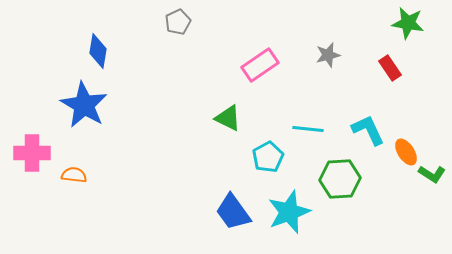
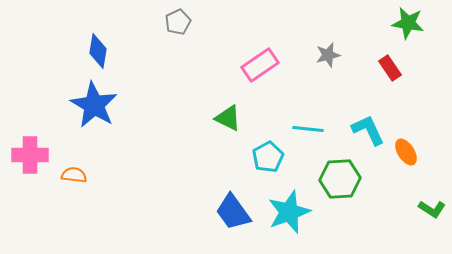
blue star: moved 10 px right
pink cross: moved 2 px left, 2 px down
green L-shape: moved 35 px down
